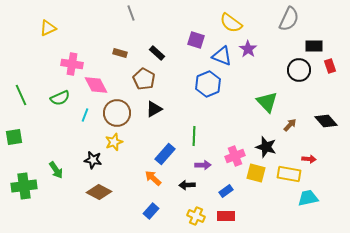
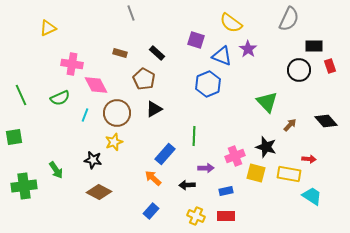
purple arrow at (203, 165): moved 3 px right, 3 px down
blue rectangle at (226, 191): rotated 24 degrees clockwise
cyan trapezoid at (308, 198): moved 4 px right, 2 px up; rotated 45 degrees clockwise
